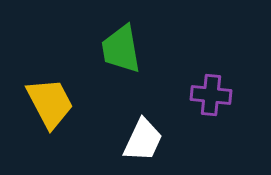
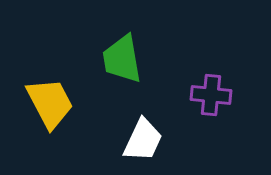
green trapezoid: moved 1 px right, 10 px down
